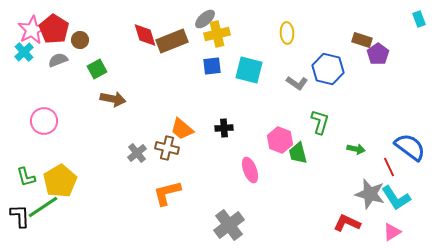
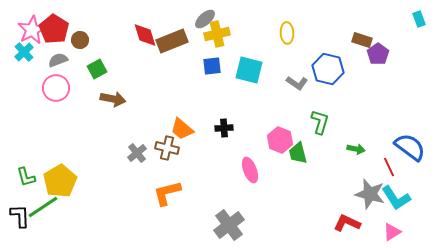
pink circle at (44, 121): moved 12 px right, 33 px up
